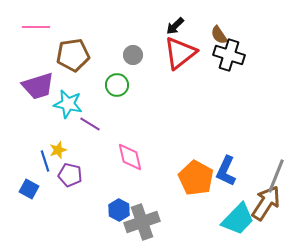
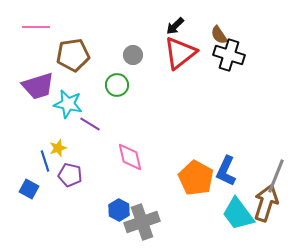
yellow star: moved 2 px up
brown arrow: rotated 15 degrees counterclockwise
cyan trapezoid: moved 5 px up; rotated 99 degrees clockwise
